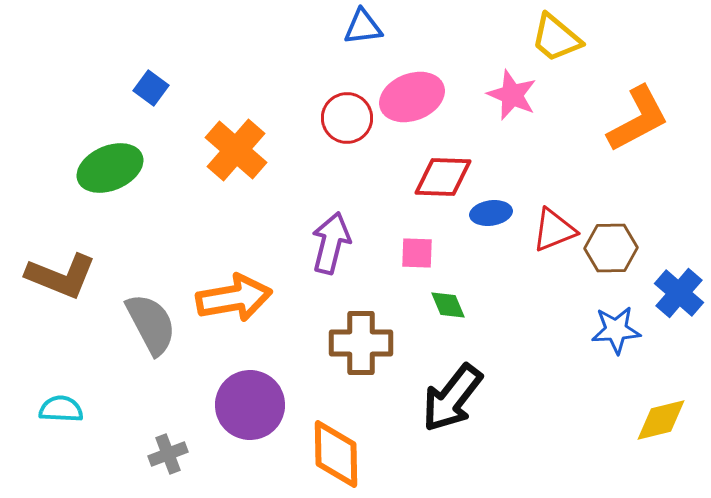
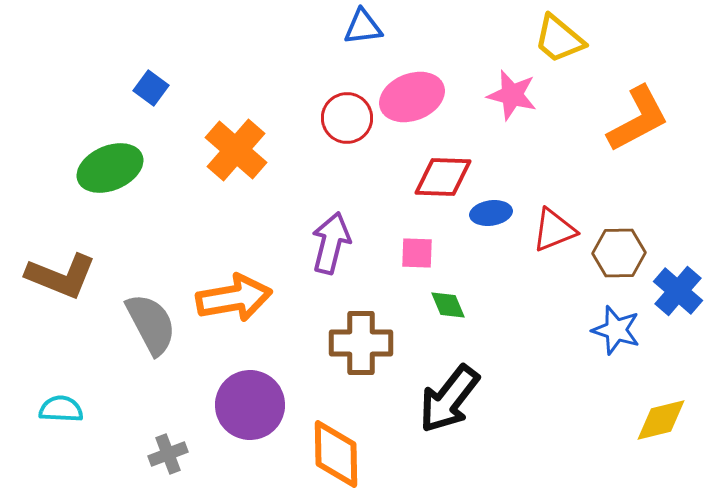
yellow trapezoid: moved 3 px right, 1 px down
pink star: rotated 9 degrees counterclockwise
brown hexagon: moved 8 px right, 5 px down
blue cross: moved 1 px left, 2 px up
blue star: rotated 21 degrees clockwise
black arrow: moved 3 px left, 1 px down
